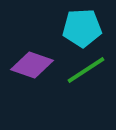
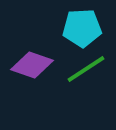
green line: moved 1 px up
